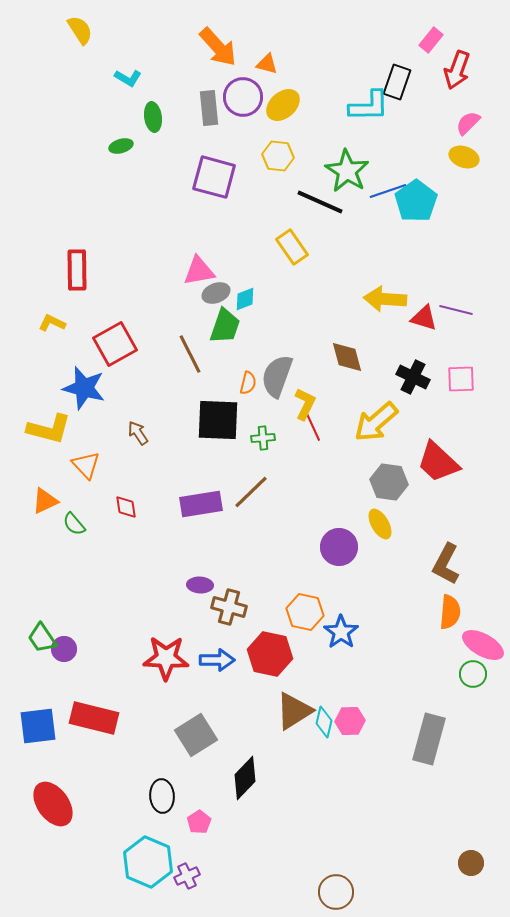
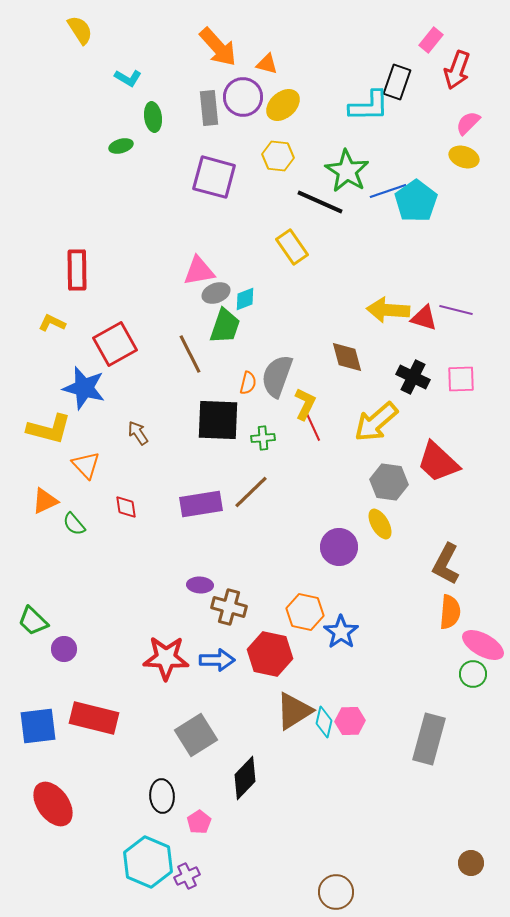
yellow arrow at (385, 299): moved 3 px right, 11 px down
green trapezoid at (42, 638): moved 9 px left, 17 px up; rotated 12 degrees counterclockwise
